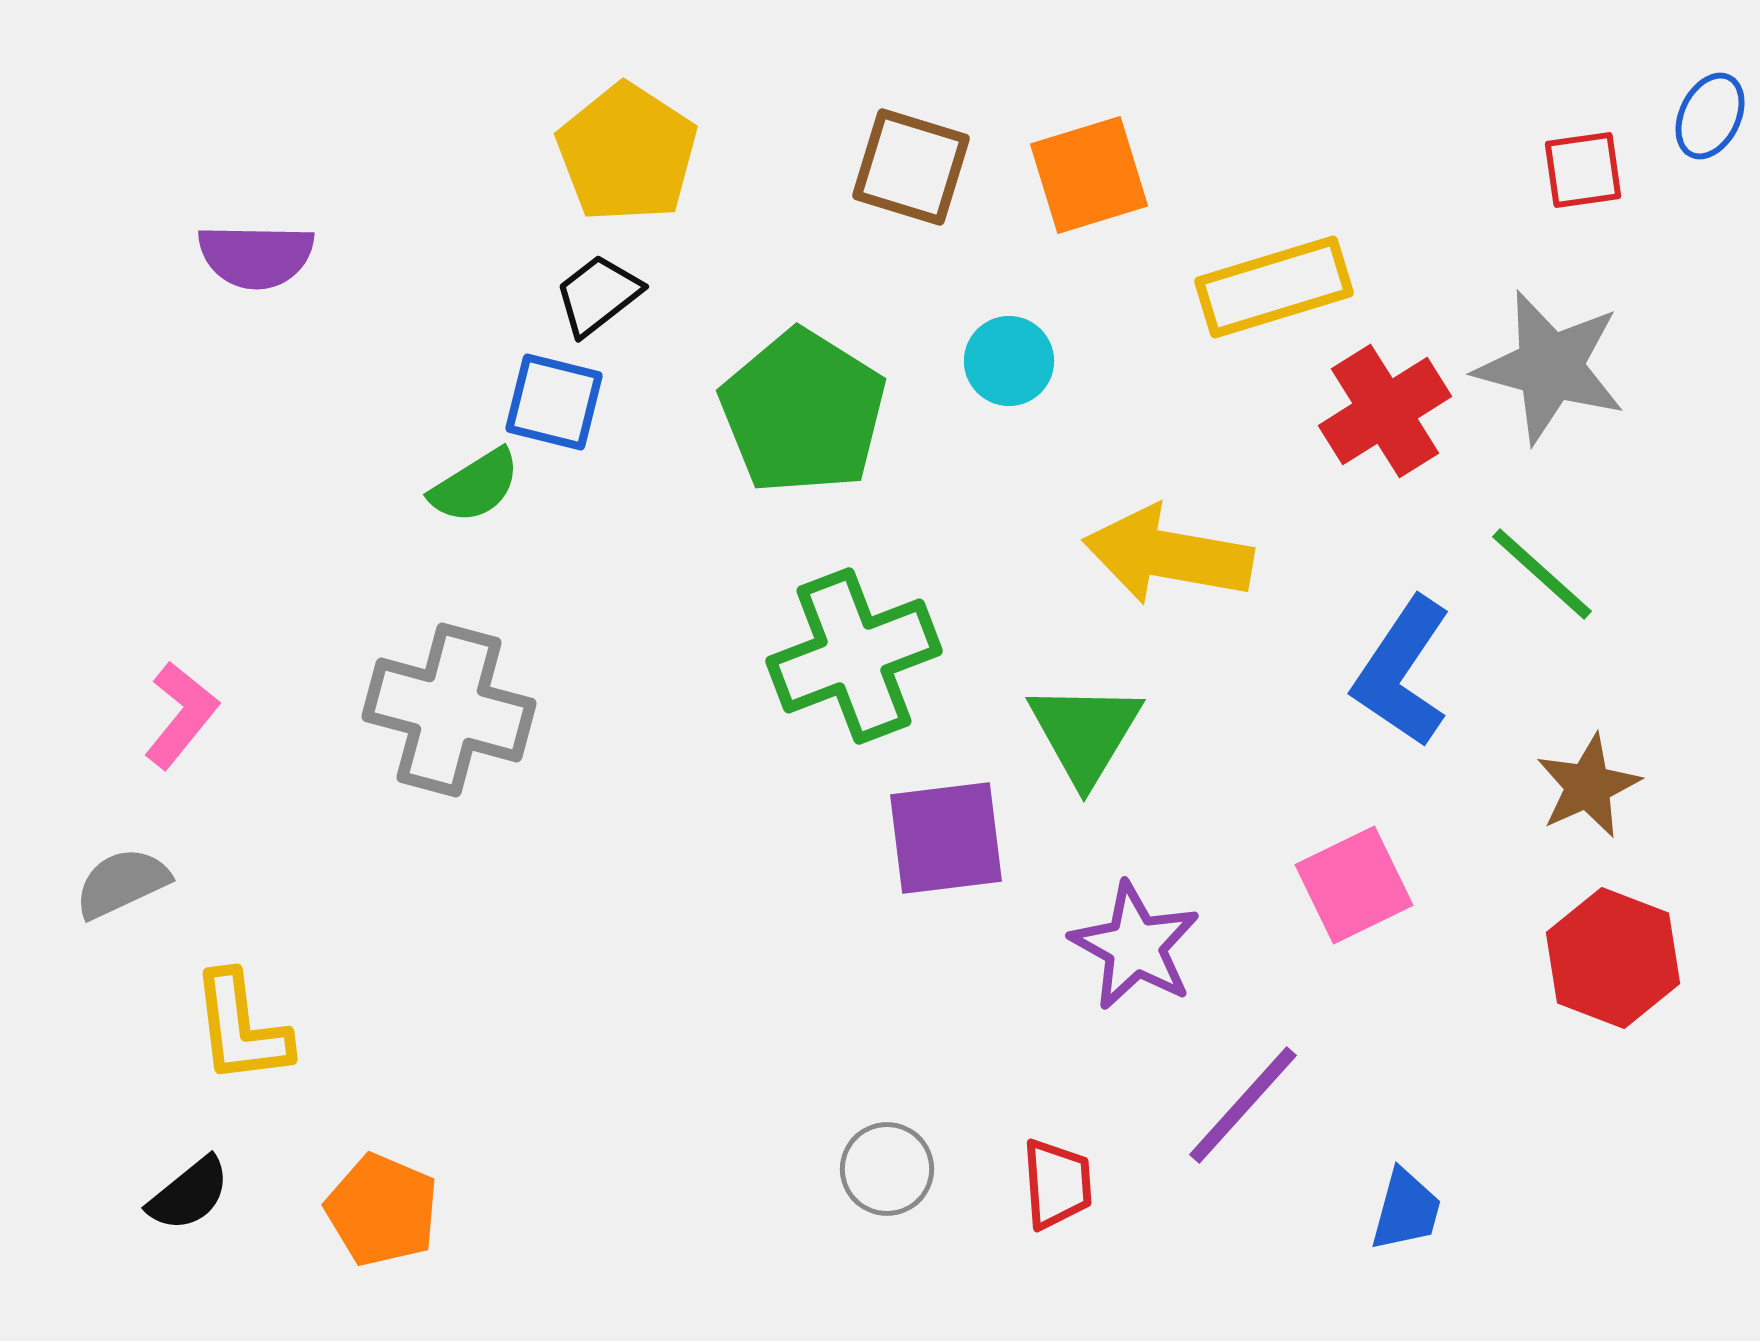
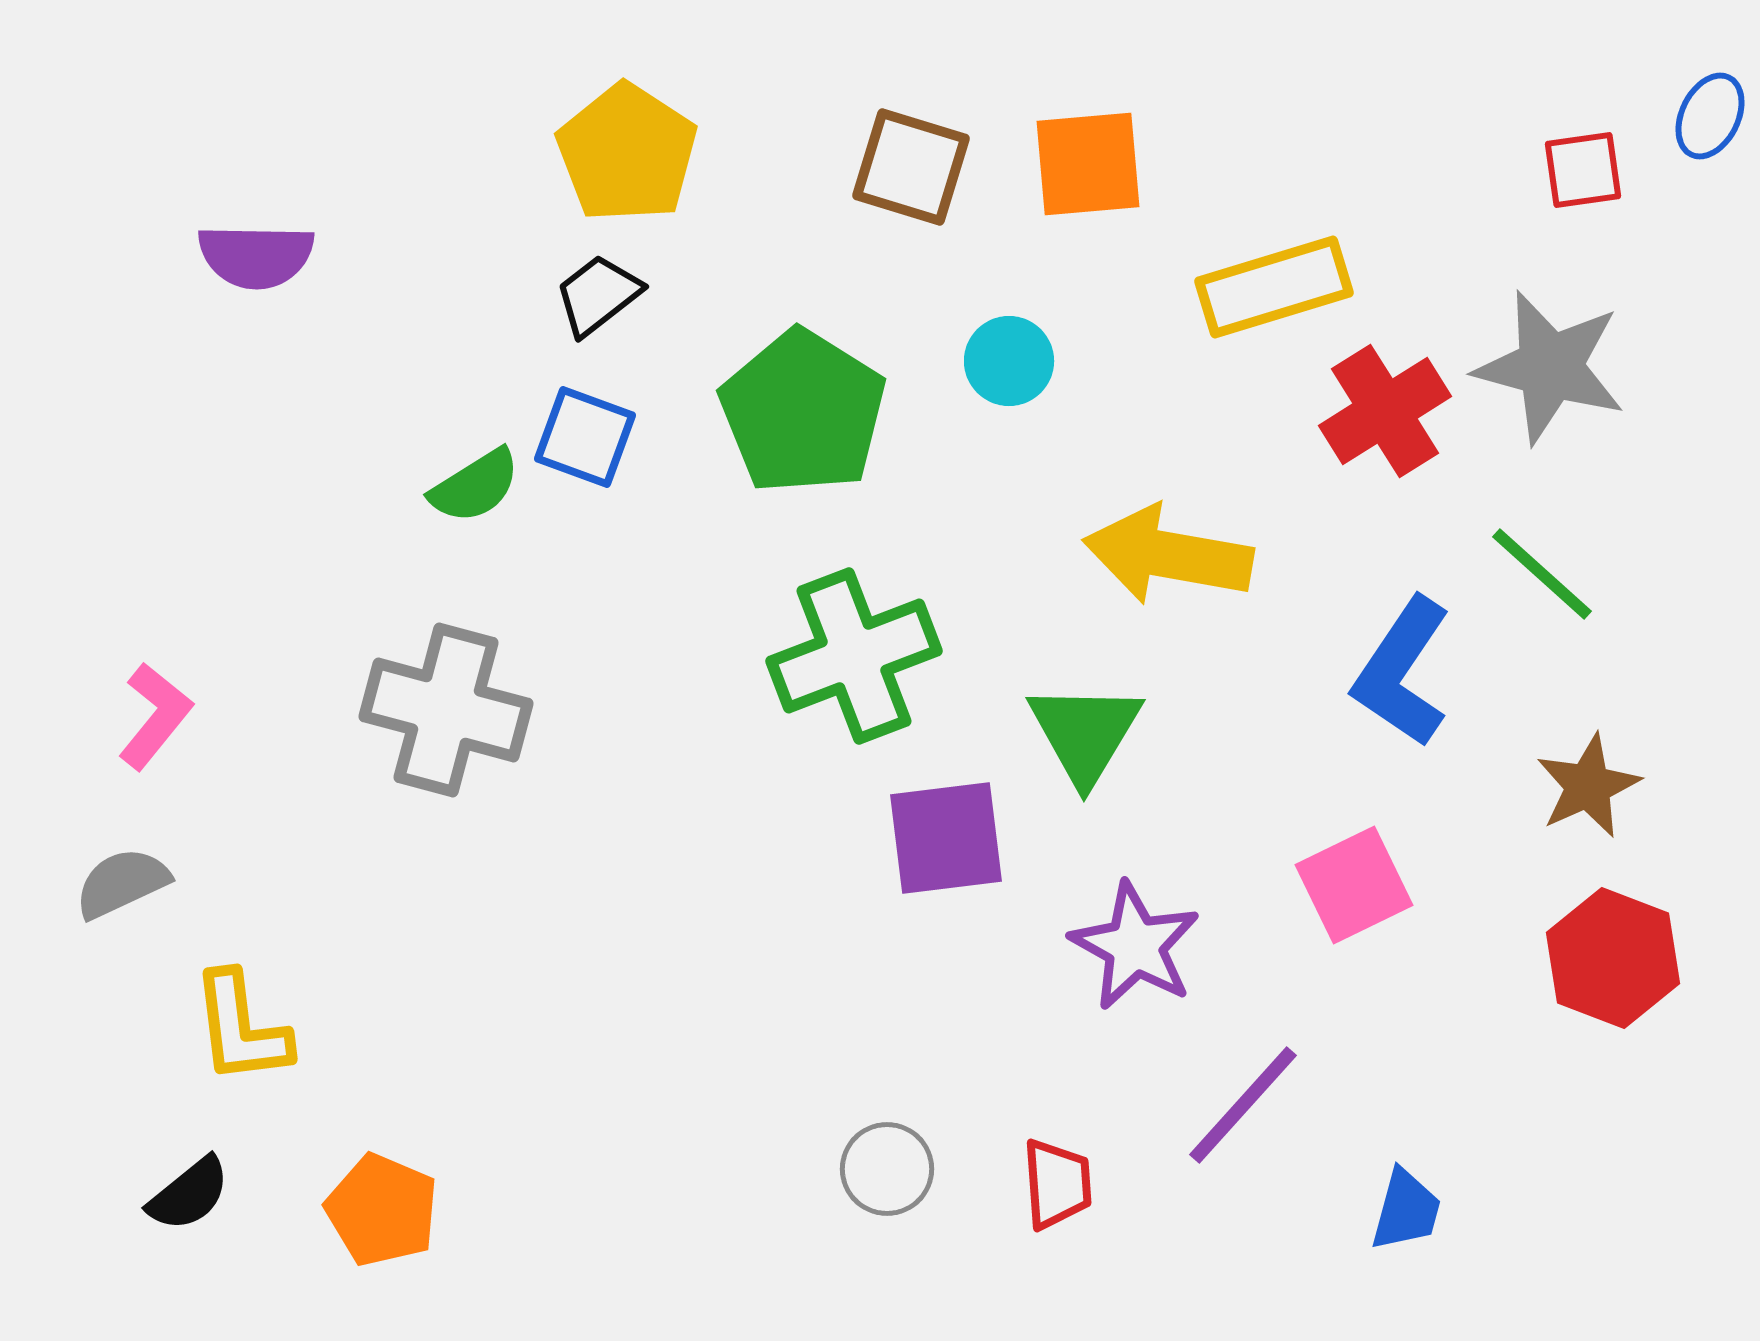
orange square: moved 1 px left, 11 px up; rotated 12 degrees clockwise
blue square: moved 31 px right, 35 px down; rotated 6 degrees clockwise
gray cross: moved 3 px left
pink L-shape: moved 26 px left, 1 px down
